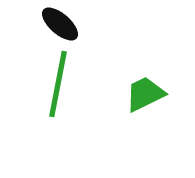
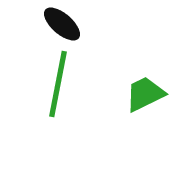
black ellipse: moved 2 px right
